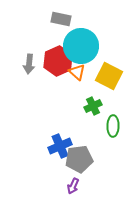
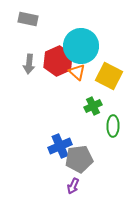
gray rectangle: moved 33 px left
